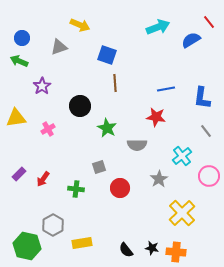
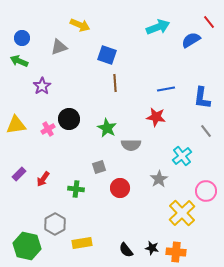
black circle: moved 11 px left, 13 px down
yellow triangle: moved 7 px down
gray semicircle: moved 6 px left
pink circle: moved 3 px left, 15 px down
gray hexagon: moved 2 px right, 1 px up
